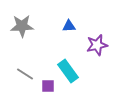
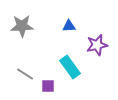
cyan rectangle: moved 2 px right, 4 px up
